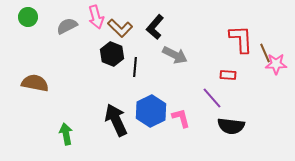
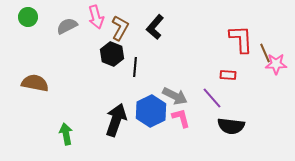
brown L-shape: rotated 105 degrees counterclockwise
gray arrow: moved 41 px down
black arrow: rotated 44 degrees clockwise
